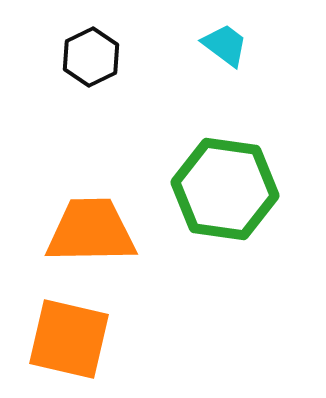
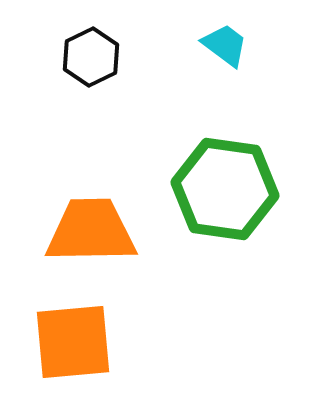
orange square: moved 4 px right, 3 px down; rotated 18 degrees counterclockwise
